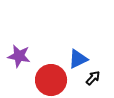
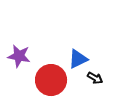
black arrow: moved 2 px right; rotated 77 degrees clockwise
